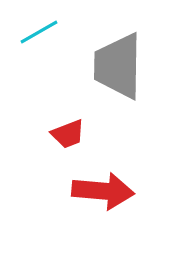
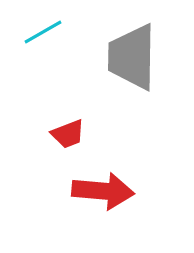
cyan line: moved 4 px right
gray trapezoid: moved 14 px right, 9 px up
